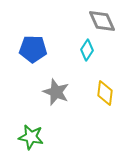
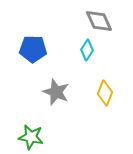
gray diamond: moved 3 px left
yellow diamond: rotated 15 degrees clockwise
